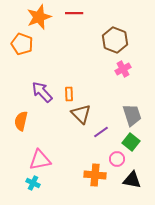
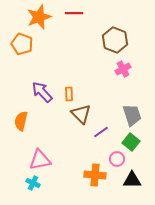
black triangle: rotated 12 degrees counterclockwise
